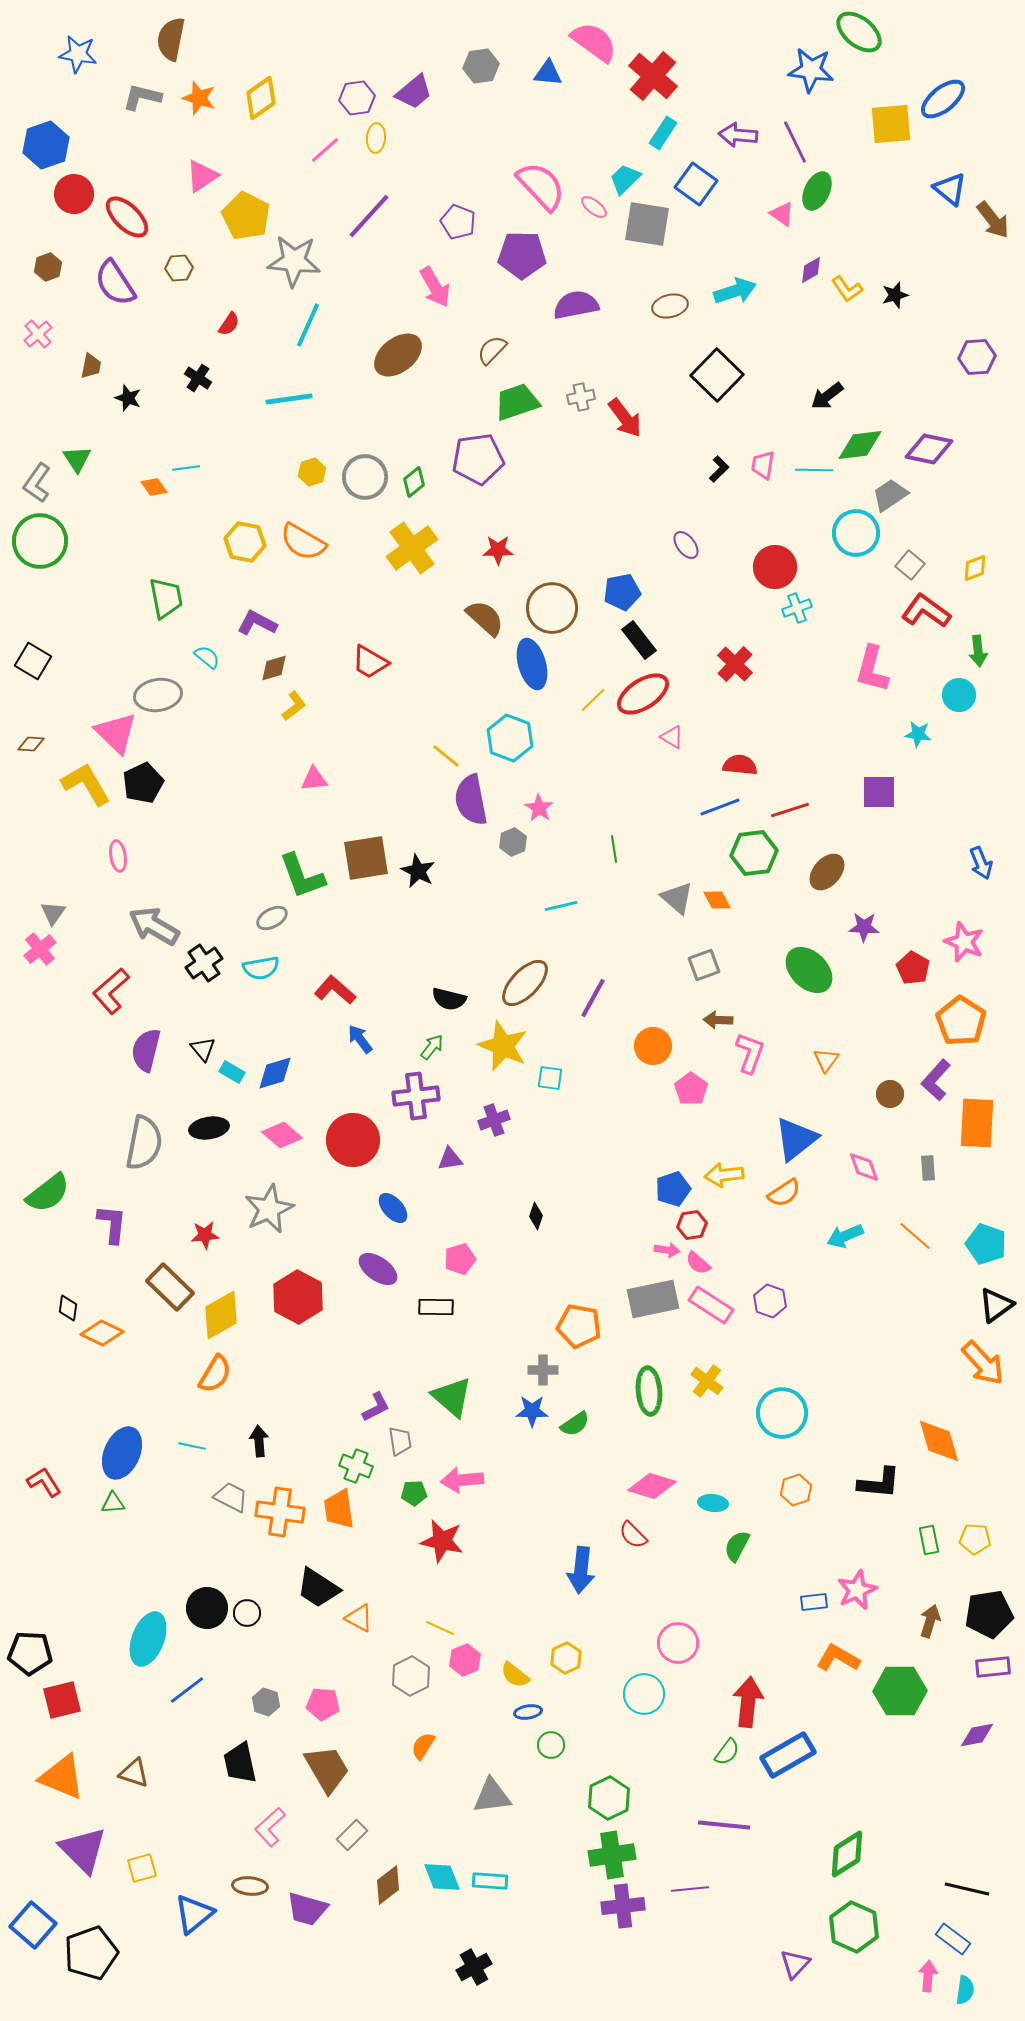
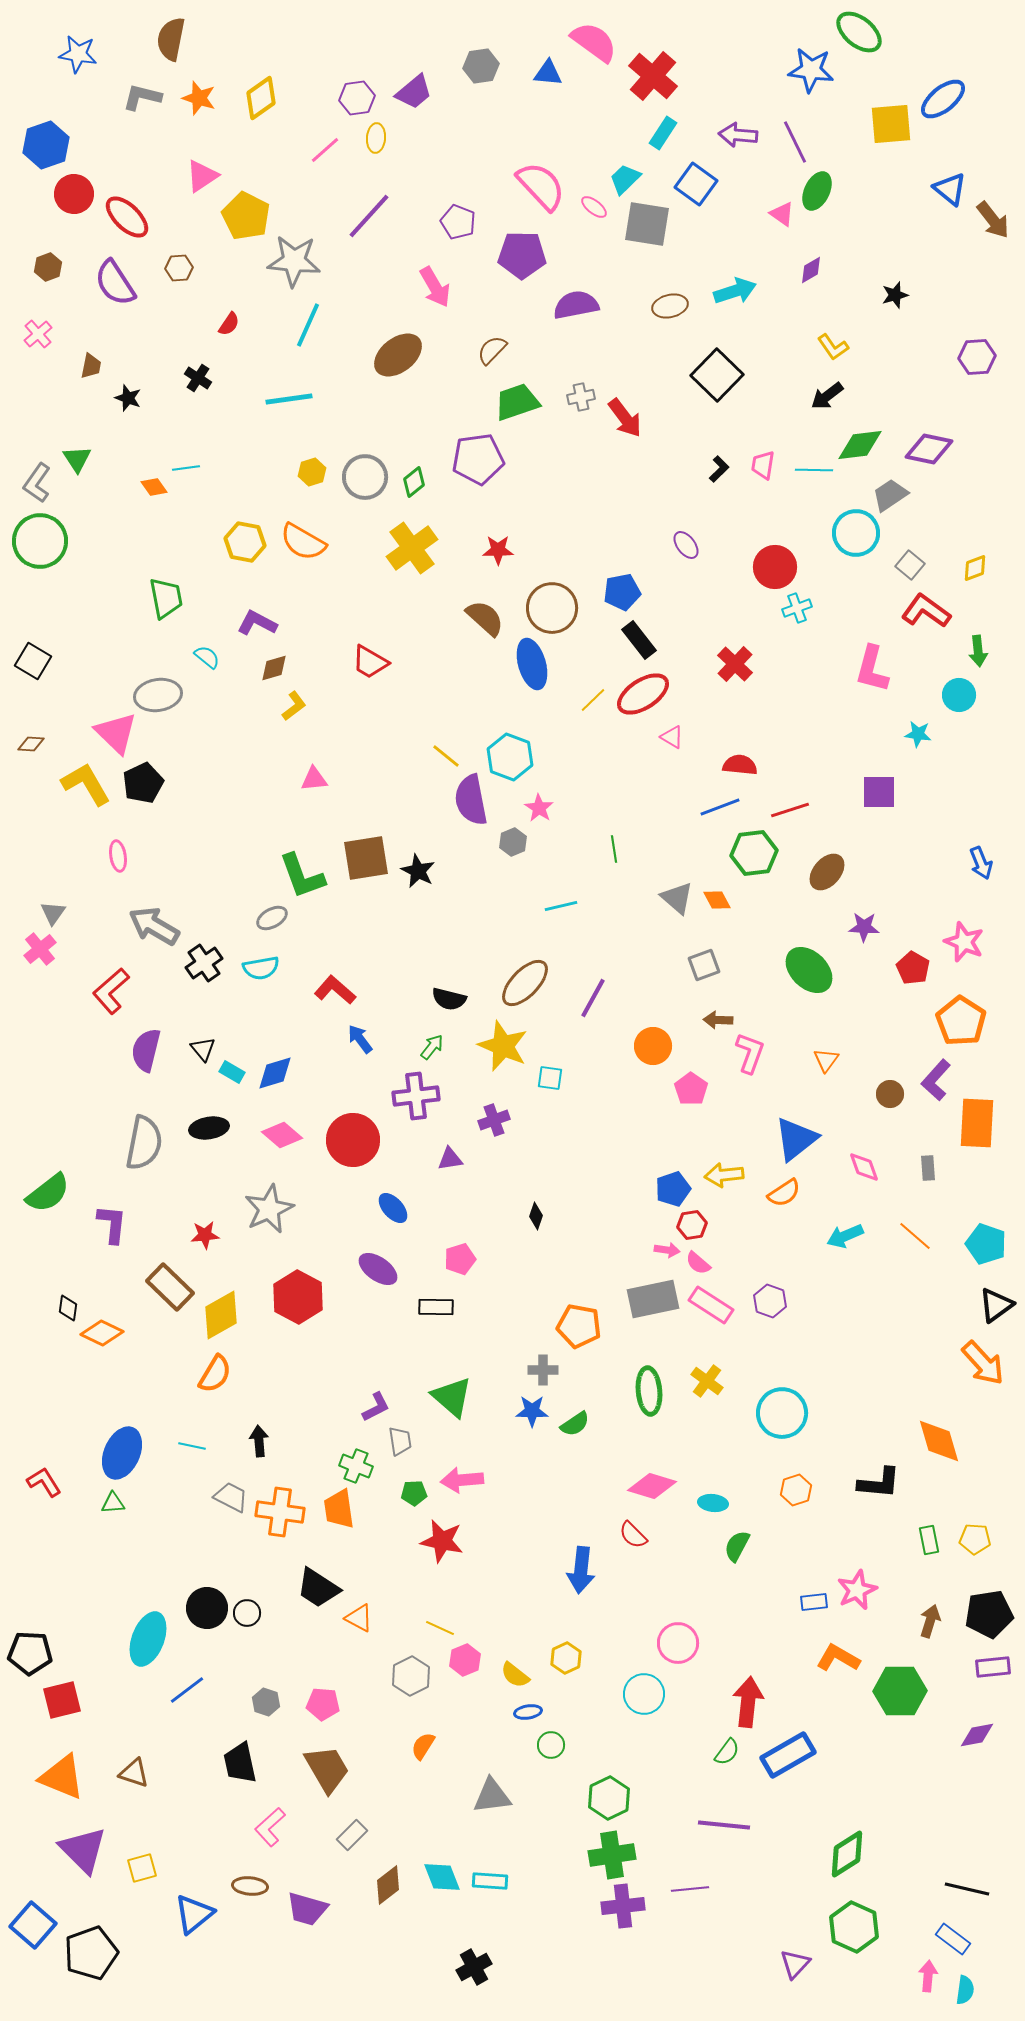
yellow L-shape at (847, 289): moved 14 px left, 58 px down
cyan hexagon at (510, 738): moved 19 px down
